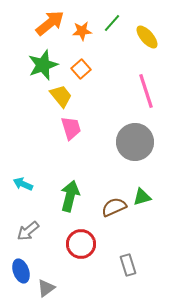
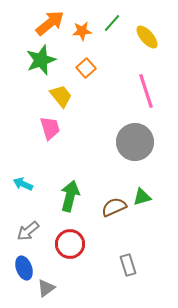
green star: moved 2 px left, 5 px up
orange square: moved 5 px right, 1 px up
pink trapezoid: moved 21 px left
red circle: moved 11 px left
blue ellipse: moved 3 px right, 3 px up
